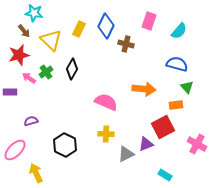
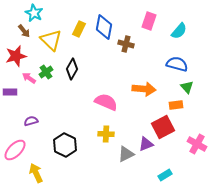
cyan star: rotated 18 degrees clockwise
blue diamond: moved 2 px left, 1 px down; rotated 15 degrees counterclockwise
red star: moved 3 px left, 1 px down
cyan rectangle: rotated 64 degrees counterclockwise
